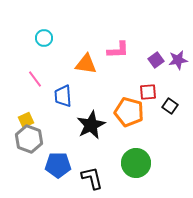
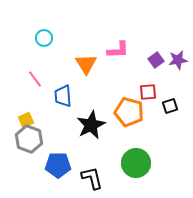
orange triangle: rotated 50 degrees clockwise
black square: rotated 35 degrees clockwise
